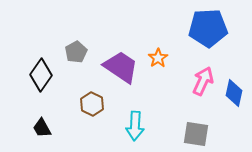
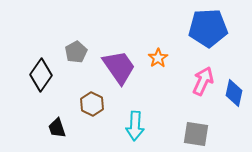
purple trapezoid: moved 2 px left; rotated 21 degrees clockwise
black trapezoid: moved 15 px right; rotated 10 degrees clockwise
